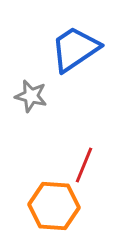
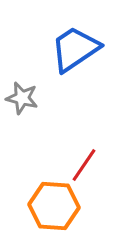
gray star: moved 9 px left, 2 px down
red line: rotated 12 degrees clockwise
